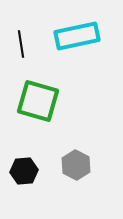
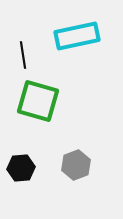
black line: moved 2 px right, 11 px down
gray hexagon: rotated 12 degrees clockwise
black hexagon: moved 3 px left, 3 px up
